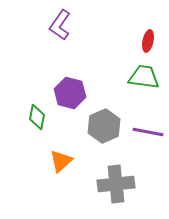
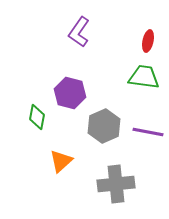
purple L-shape: moved 19 px right, 7 px down
